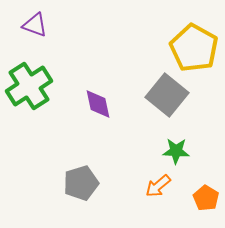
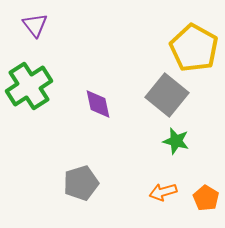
purple triangle: rotated 32 degrees clockwise
green star: moved 10 px up; rotated 12 degrees clockwise
orange arrow: moved 5 px right, 6 px down; rotated 24 degrees clockwise
